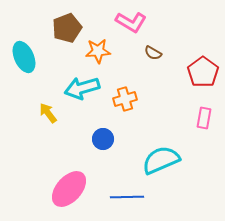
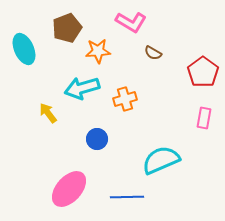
cyan ellipse: moved 8 px up
blue circle: moved 6 px left
